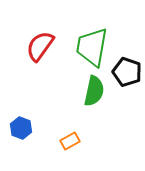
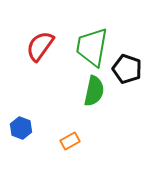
black pentagon: moved 3 px up
